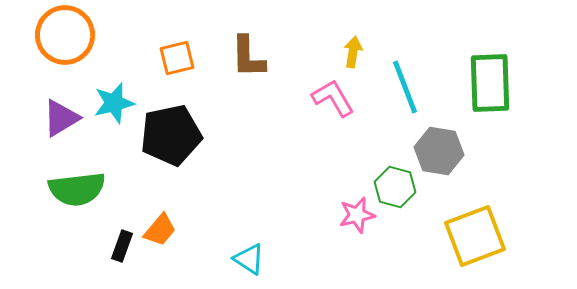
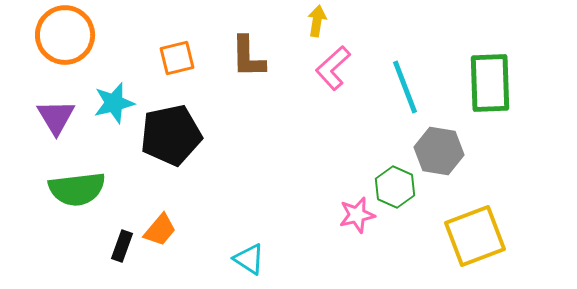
yellow arrow: moved 36 px left, 31 px up
pink L-shape: moved 30 px up; rotated 102 degrees counterclockwise
purple triangle: moved 5 px left, 1 px up; rotated 30 degrees counterclockwise
green hexagon: rotated 9 degrees clockwise
